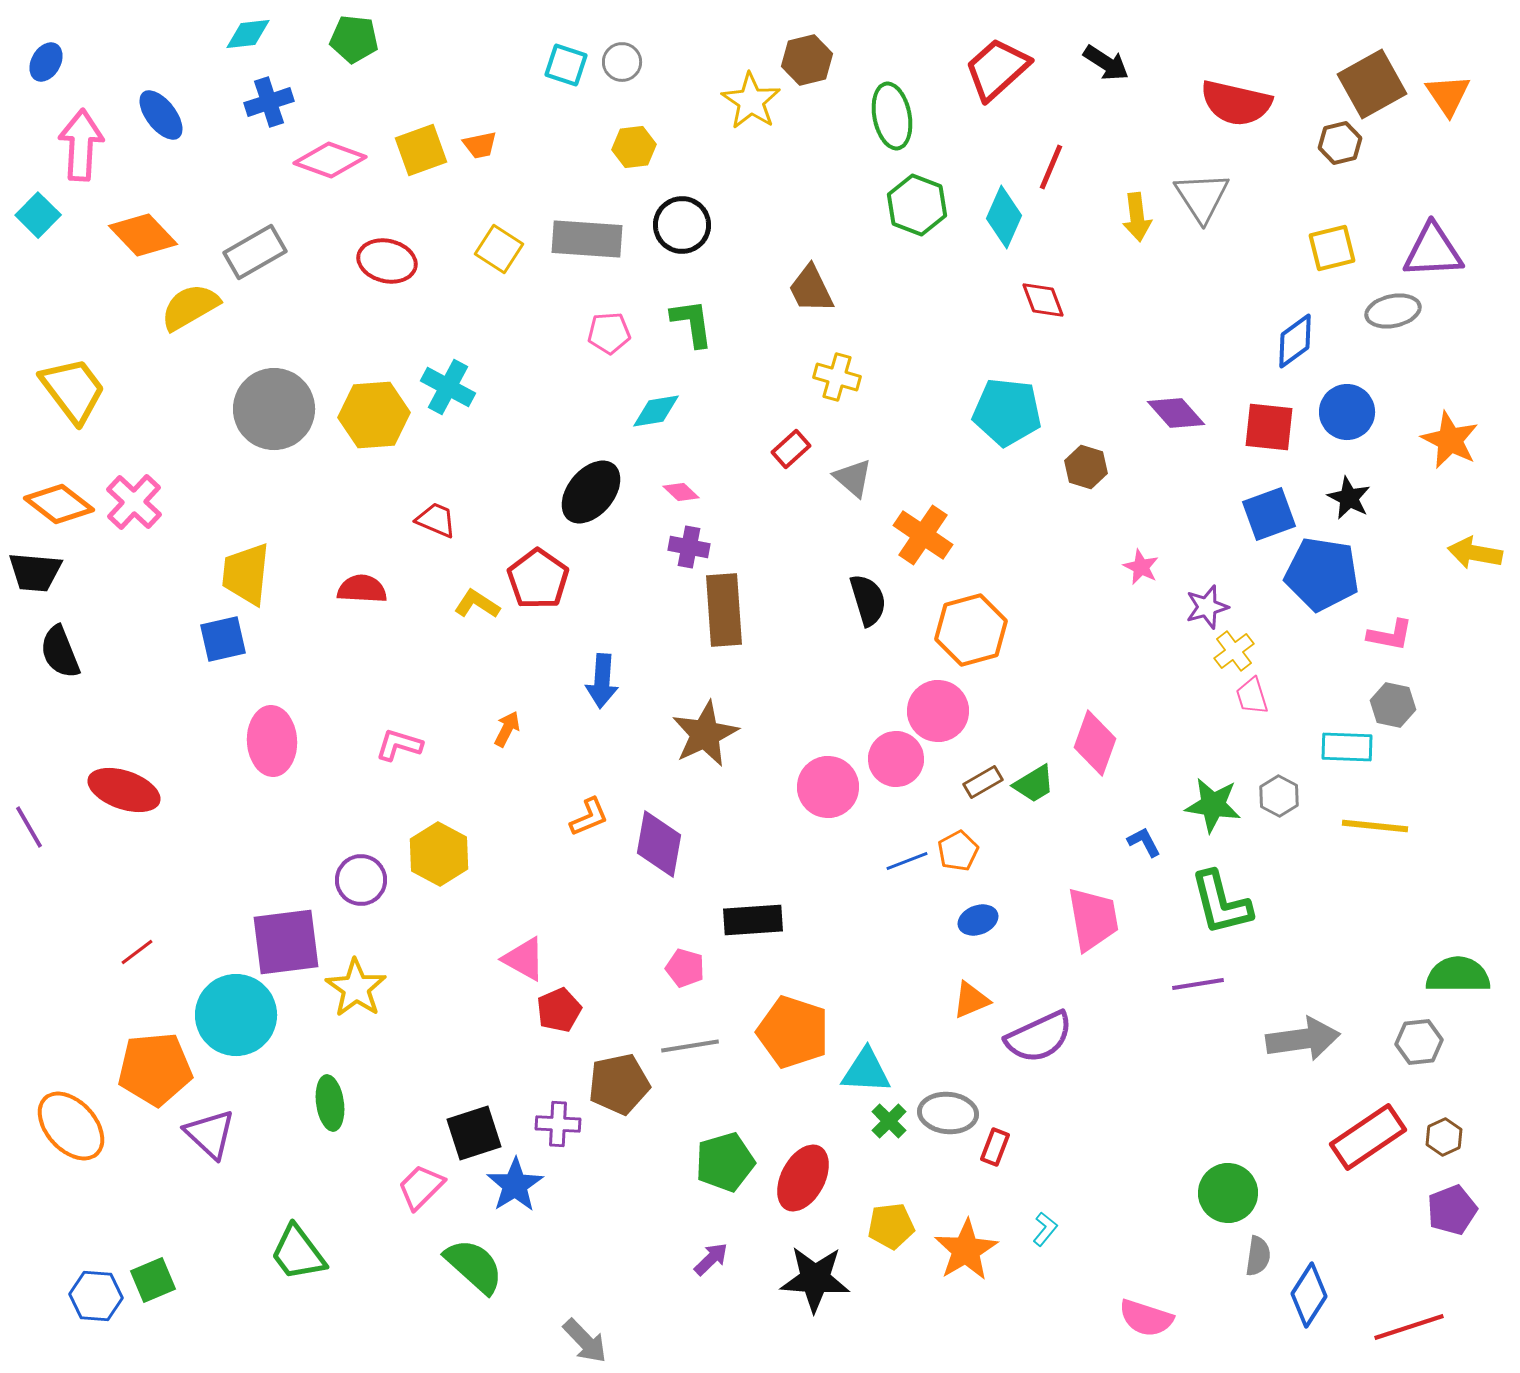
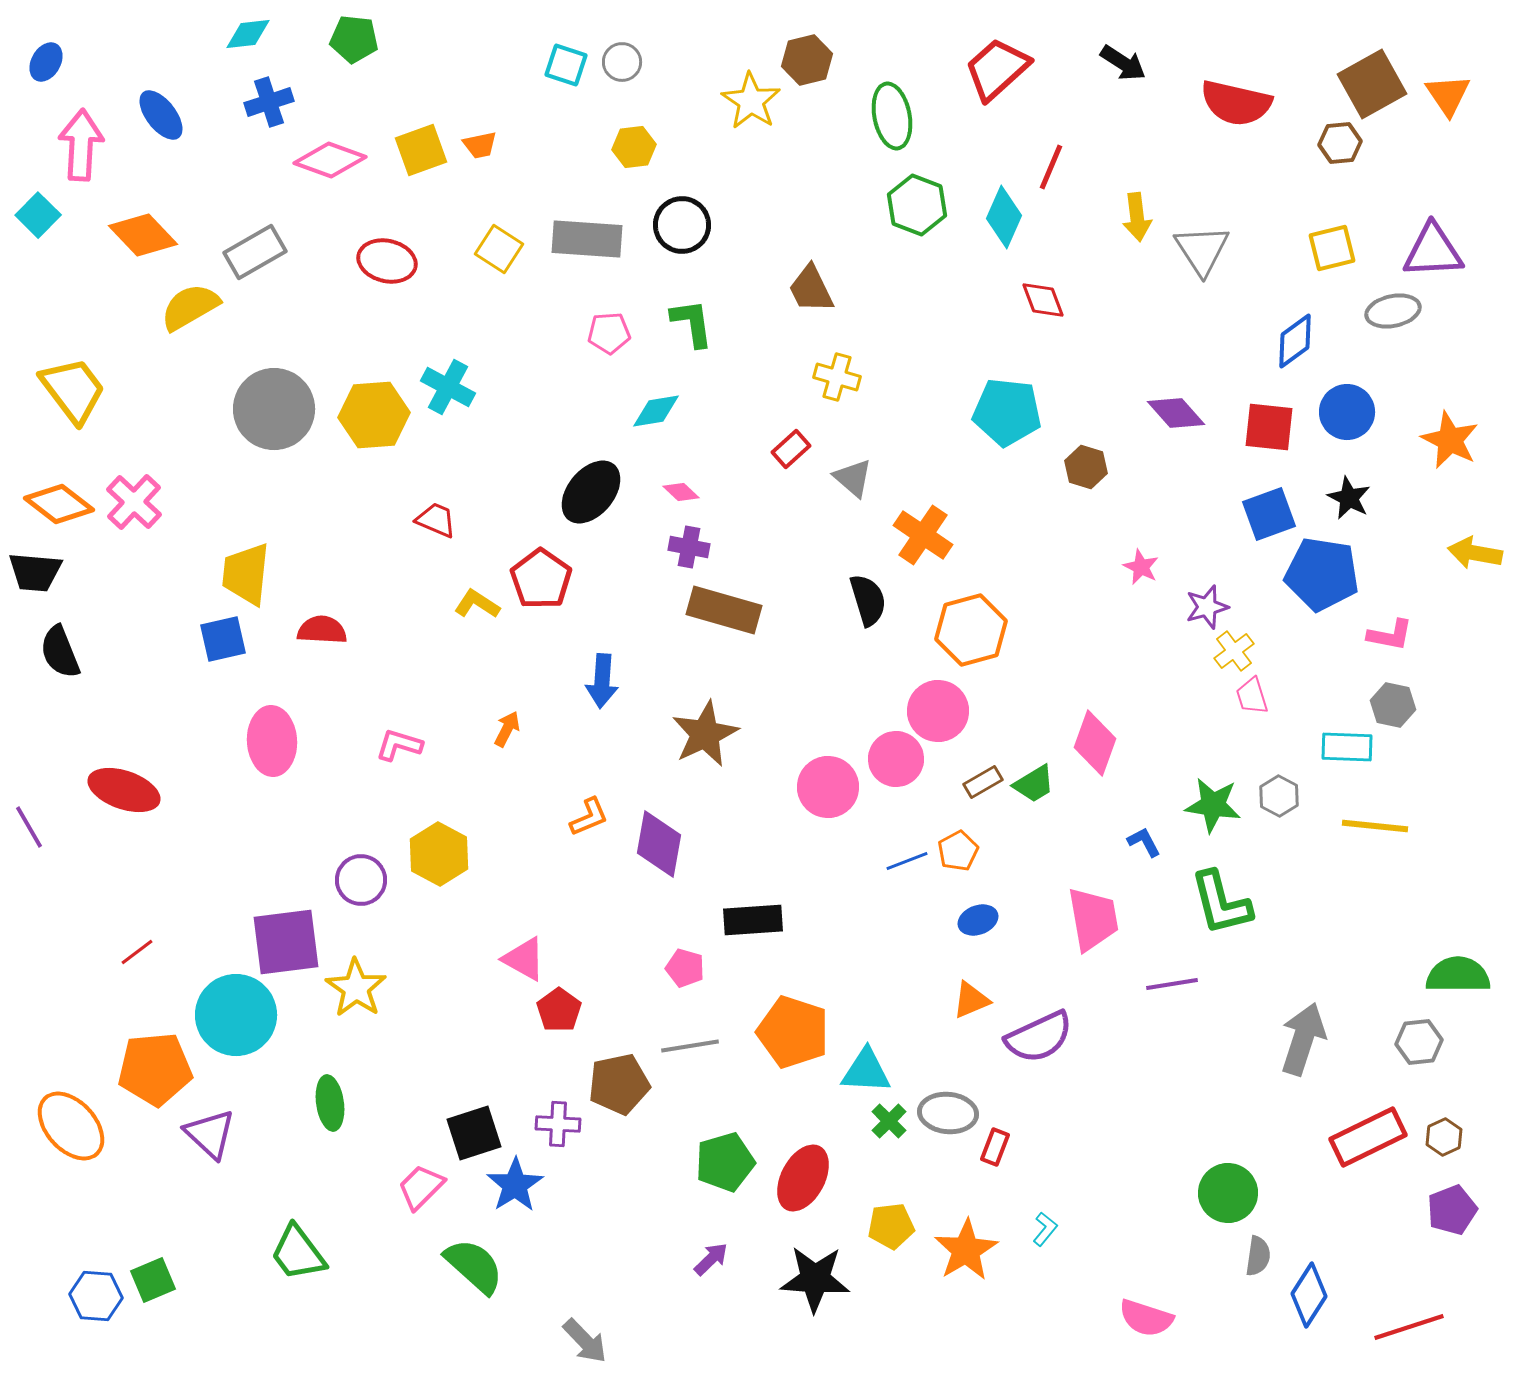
black arrow at (1106, 63): moved 17 px right
brown hexagon at (1340, 143): rotated 9 degrees clockwise
gray triangle at (1202, 197): moved 53 px down
red pentagon at (538, 579): moved 3 px right
red semicircle at (362, 589): moved 40 px left, 41 px down
brown rectangle at (724, 610): rotated 70 degrees counterclockwise
purple line at (1198, 984): moved 26 px left
red pentagon at (559, 1010): rotated 12 degrees counterclockwise
gray arrow at (1303, 1039): rotated 64 degrees counterclockwise
red rectangle at (1368, 1137): rotated 8 degrees clockwise
